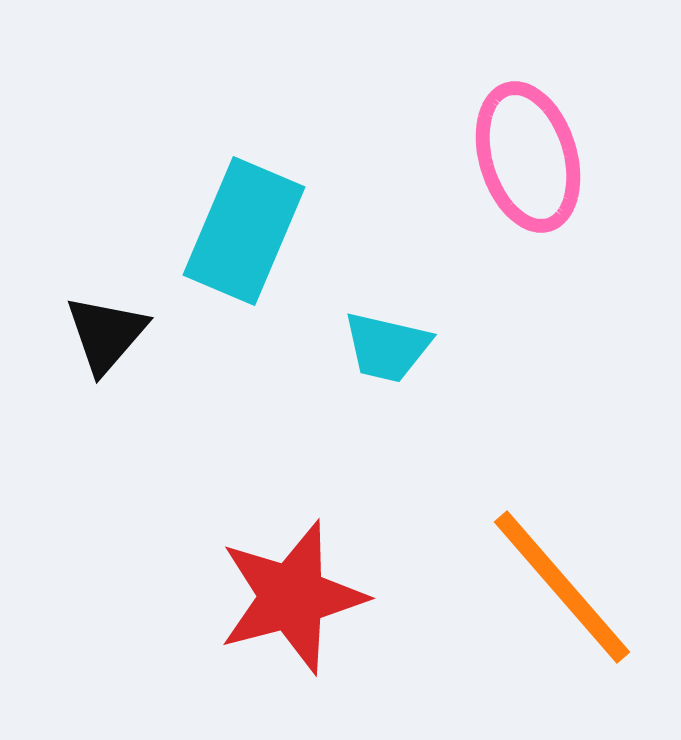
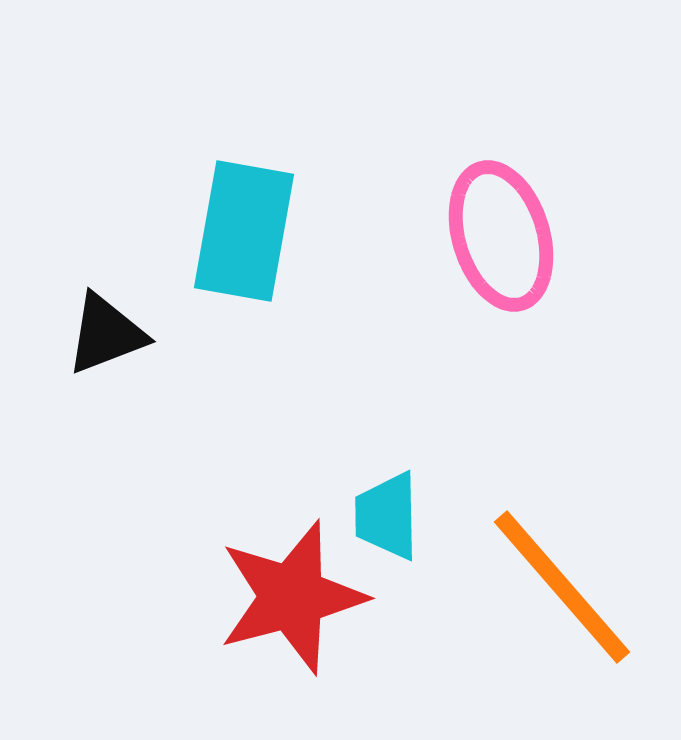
pink ellipse: moved 27 px left, 79 px down
cyan rectangle: rotated 13 degrees counterclockwise
black triangle: rotated 28 degrees clockwise
cyan trapezoid: moved 169 px down; rotated 76 degrees clockwise
